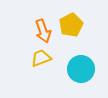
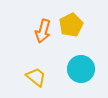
orange arrow: rotated 35 degrees clockwise
yellow trapezoid: moved 5 px left, 19 px down; rotated 60 degrees clockwise
